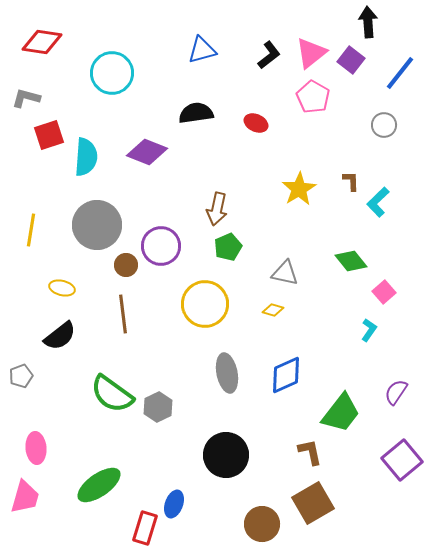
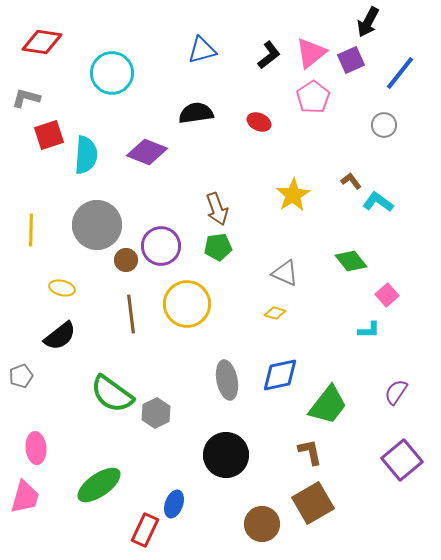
black arrow at (368, 22): rotated 148 degrees counterclockwise
purple square at (351, 60): rotated 28 degrees clockwise
pink pentagon at (313, 97): rotated 8 degrees clockwise
red ellipse at (256, 123): moved 3 px right, 1 px up
cyan semicircle at (86, 157): moved 2 px up
brown L-shape at (351, 181): rotated 35 degrees counterclockwise
yellow star at (299, 189): moved 6 px left, 6 px down
cyan L-shape at (378, 202): rotated 80 degrees clockwise
brown arrow at (217, 209): rotated 32 degrees counterclockwise
yellow line at (31, 230): rotated 8 degrees counterclockwise
green pentagon at (228, 247): moved 10 px left; rotated 16 degrees clockwise
brown circle at (126, 265): moved 5 px up
gray triangle at (285, 273): rotated 12 degrees clockwise
pink square at (384, 292): moved 3 px right, 3 px down
yellow circle at (205, 304): moved 18 px left
yellow diamond at (273, 310): moved 2 px right, 3 px down
brown line at (123, 314): moved 8 px right
cyan L-shape at (369, 330): rotated 55 degrees clockwise
gray ellipse at (227, 373): moved 7 px down
blue diamond at (286, 375): moved 6 px left; rotated 12 degrees clockwise
gray hexagon at (158, 407): moved 2 px left, 6 px down
green trapezoid at (341, 413): moved 13 px left, 8 px up
red rectangle at (145, 528): moved 2 px down; rotated 8 degrees clockwise
